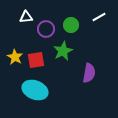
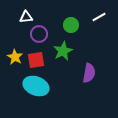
purple circle: moved 7 px left, 5 px down
cyan ellipse: moved 1 px right, 4 px up
